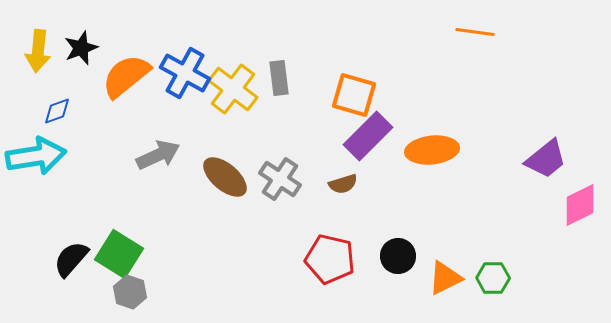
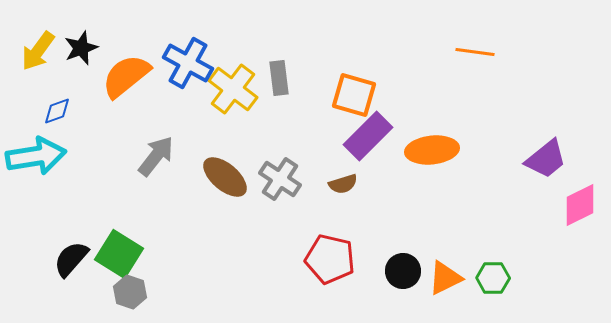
orange line: moved 20 px down
yellow arrow: rotated 30 degrees clockwise
blue cross: moved 3 px right, 10 px up
gray arrow: moved 2 px left, 1 px down; rotated 27 degrees counterclockwise
black circle: moved 5 px right, 15 px down
